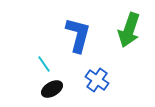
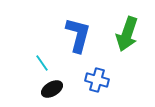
green arrow: moved 2 px left, 4 px down
cyan line: moved 2 px left, 1 px up
blue cross: rotated 20 degrees counterclockwise
